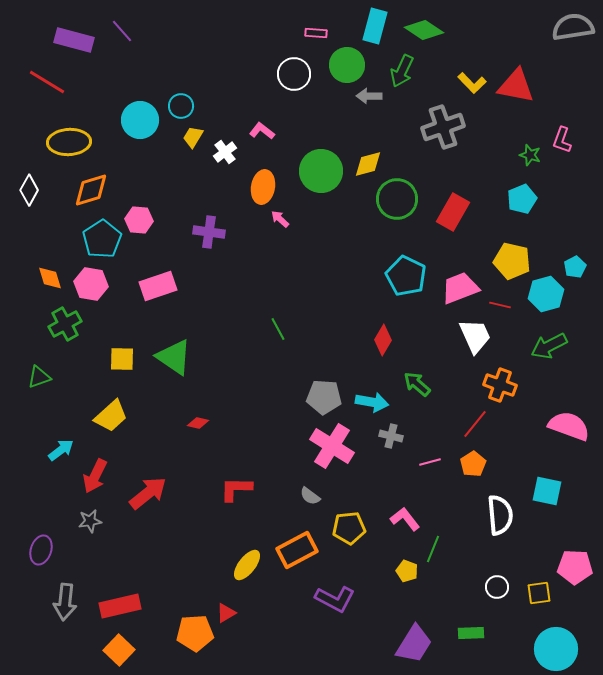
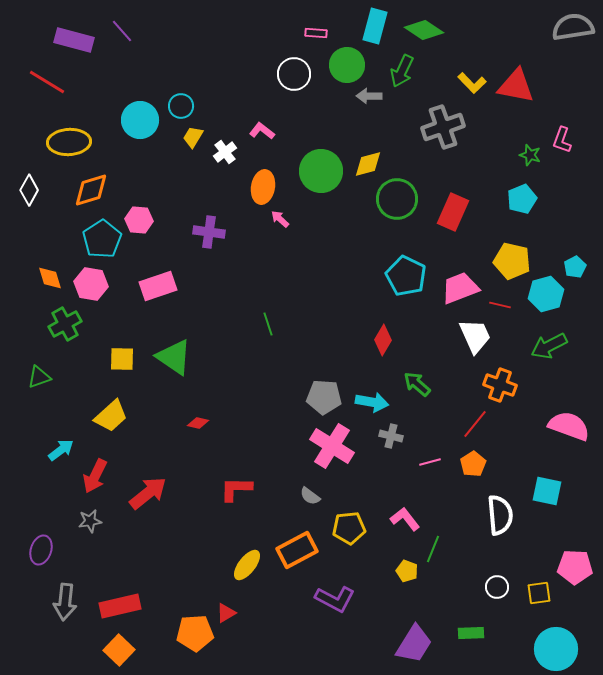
red rectangle at (453, 212): rotated 6 degrees counterclockwise
green line at (278, 329): moved 10 px left, 5 px up; rotated 10 degrees clockwise
